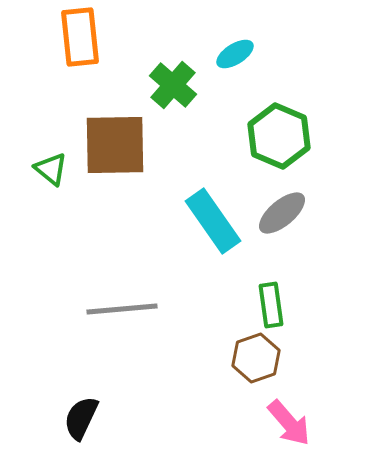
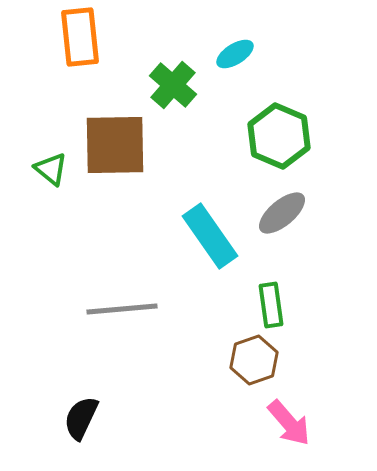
cyan rectangle: moved 3 px left, 15 px down
brown hexagon: moved 2 px left, 2 px down
